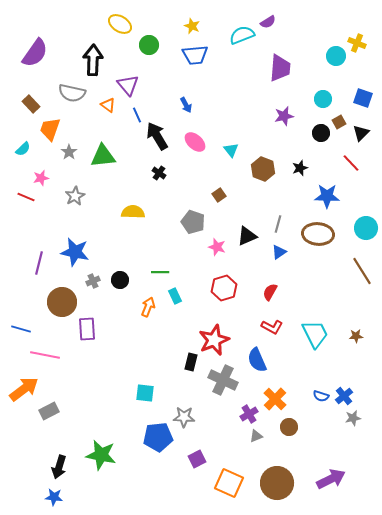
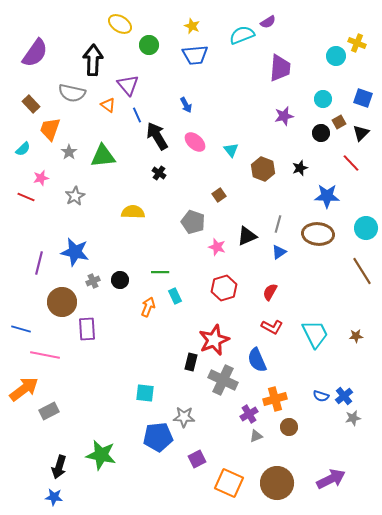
orange cross at (275, 399): rotated 30 degrees clockwise
